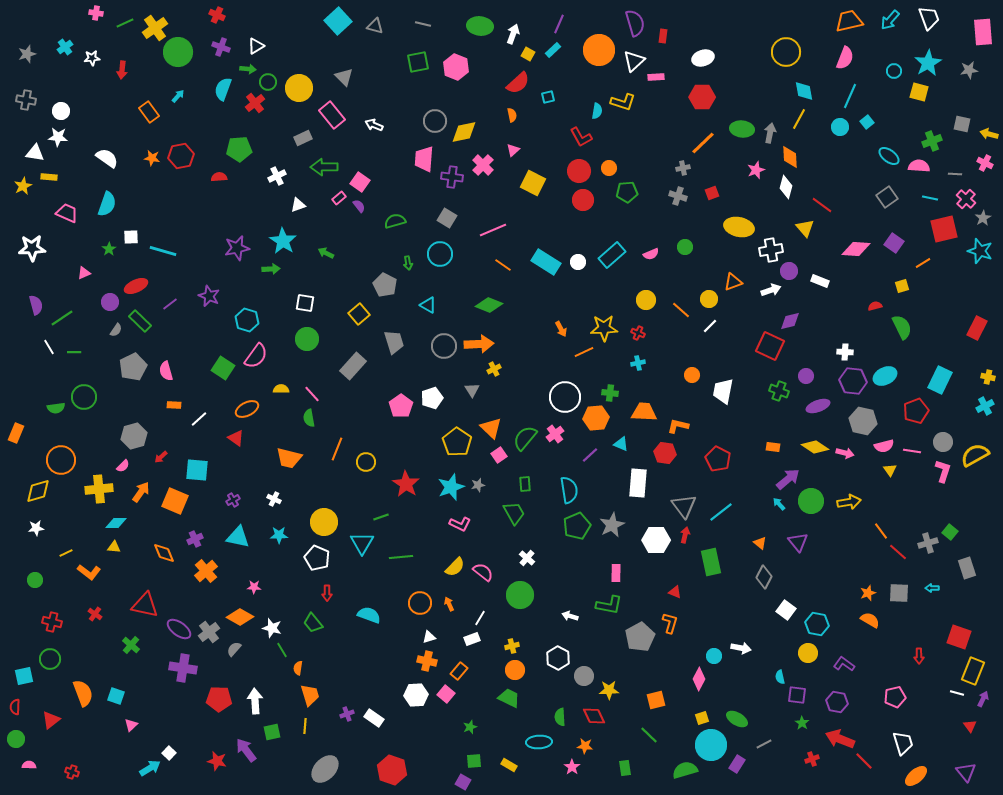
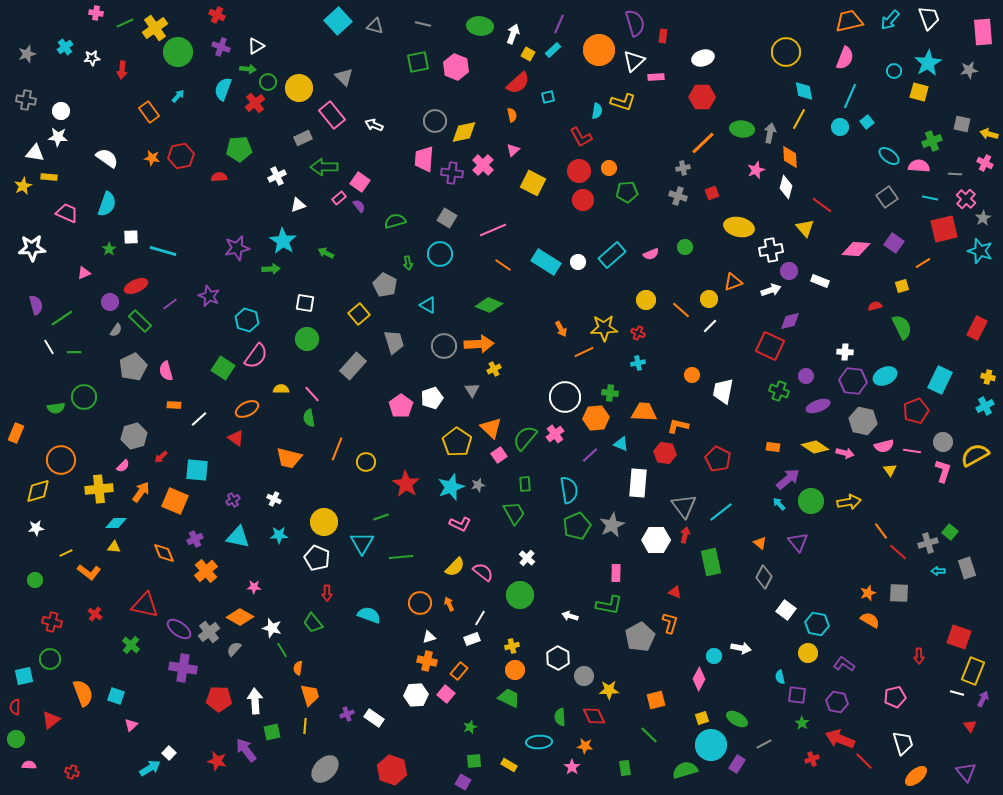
purple cross at (452, 177): moved 4 px up
cyan arrow at (932, 588): moved 6 px right, 17 px up
